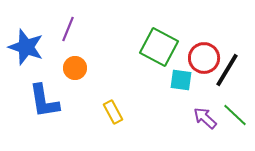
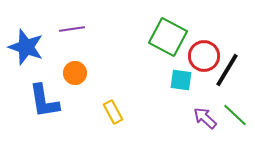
purple line: moved 4 px right; rotated 60 degrees clockwise
green square: moved 9 px right, 10 px up
red circle: moved 2 px up
orange circle: moved 5 px down
